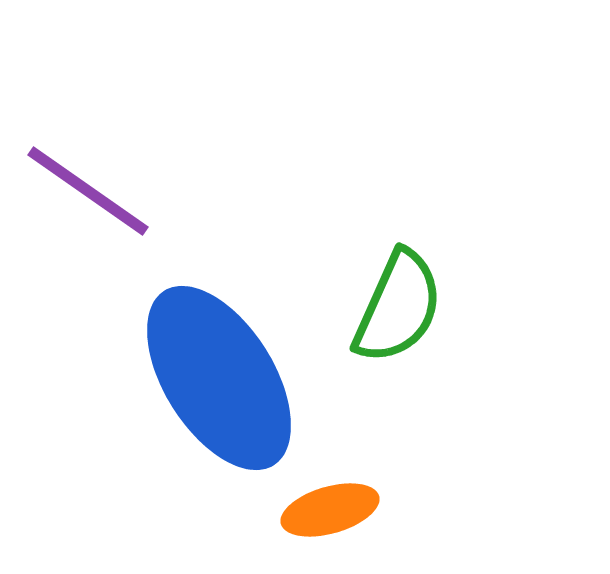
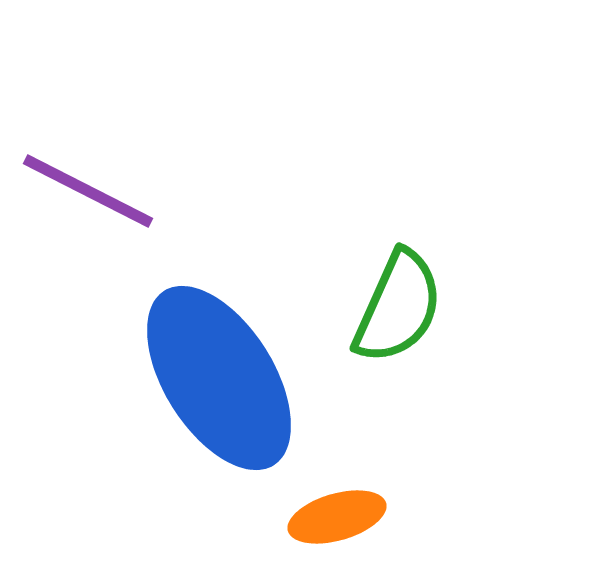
purple line: rotated 8 degrees counterclockwise
orange ellipse: moved 7 px right, 7 px down
